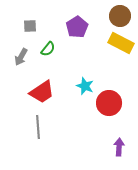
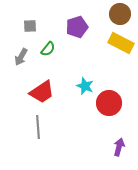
brown circle: moved 2 px up
purple pentagon: rotated 15 degrees clockwise
purple arrow: rotated 12 degrees clockwise
